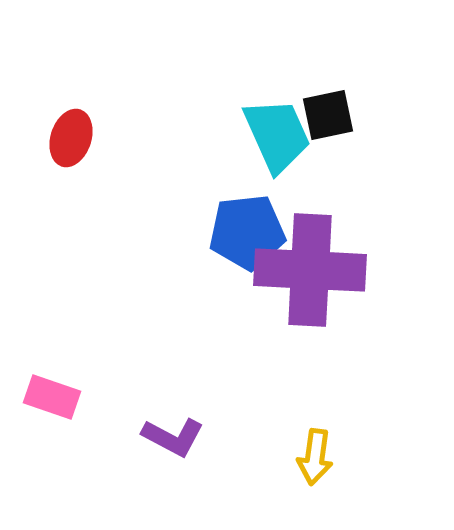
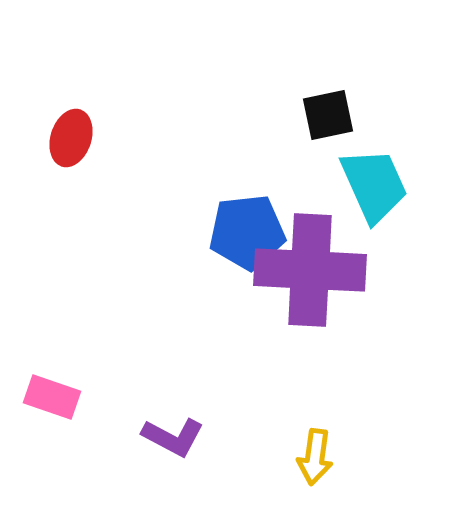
cyan trapezoid: moved 97 px right, 50 px down
